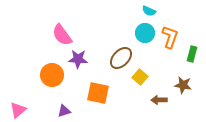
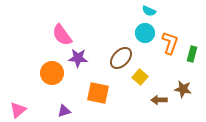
orange L-shape: moved 6 px down
purple star: moved 1 px up
orange circle: moved 2 px up
brown star: moved 4 px down
